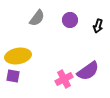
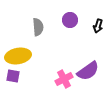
gray semicircle: moved 1 px right, 9 px down; rotated 42 degrees counterclockwise
